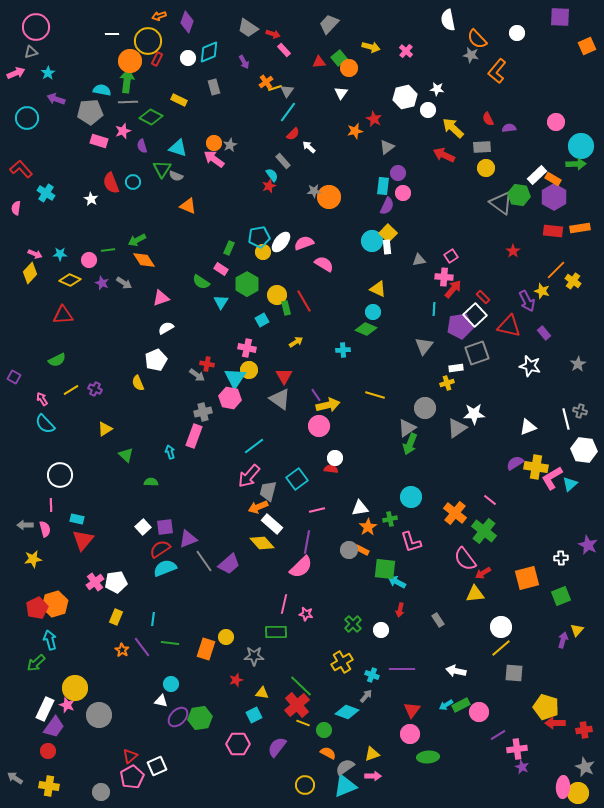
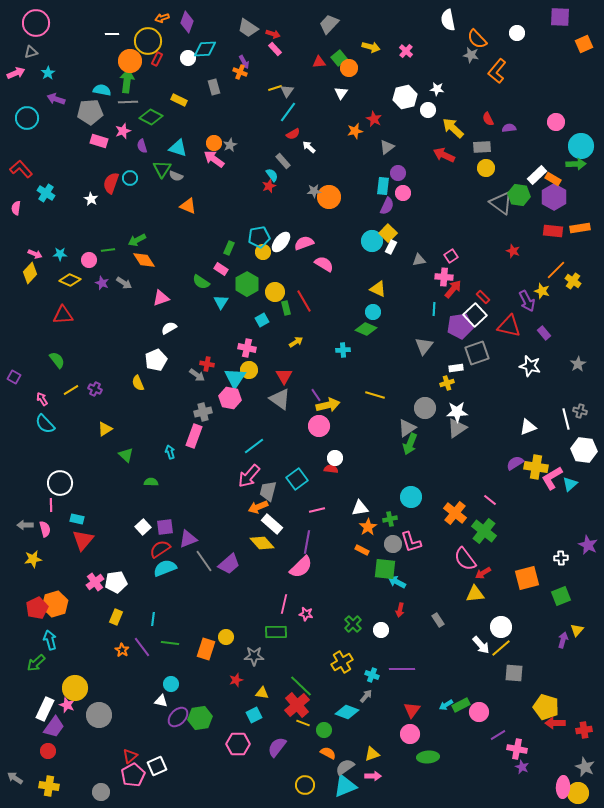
orange arrow at (159, 16): moved 3 px right, 2 px down
pink circle at (36, 27): moved 4 px up
orange square at (587, 46): moved 3 px left, 2 px up
pink rectangle at (284, 50): moved 9 px left, 1 px up
cyan diamond at (209, 52): moved 4 px left, 3 px up; rotated 20 degrees clockwise
orange cross at (266, 82): moved 26 px left, 10 px up; rotated 32 degrees counterclockwise
red semicircle at (293, 134): rotated 16 degrees clockwise
cyan circle at (133, 182): moved 3 px left, 4 px up
red semicircle at (111, 183): rotated 40 degrees clockwise
white rectangle at (387, 247): moved 4 px right; rotated 32 degrees clockwise
red star at (513, 251): rotated 16 degrees counterclockwise
yellow circle at (277, 295): moved 2 px left, 3 px up
white semicircle at (166, 328): moved 3 px right
green semicircle at (57, 360): rotated 102 degrees counterclockwise
white star at (474, 414): moved 17 px left, 2 px up
white circle at (60, 475): moved 8 px down
gray circle at (349, 550): moved 44 px right, 6 px up
white arrow at (456, 671): moved 25 px right, 26 px up; rotated 144 degrees counterclockwise
pink cross at (517, 749): rotated 18 degrees clockwise
pink pentagon at (132, 777): moved 1 px right, 2 px up
